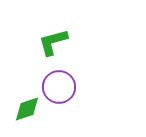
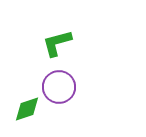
green L-shape: moved 4 px right, 1 px down
